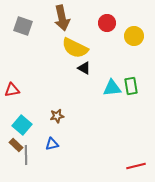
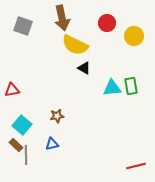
yellow semicircle: moved 3 px up
